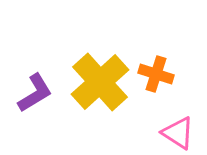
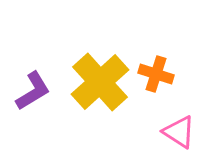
purple L-shape: moved 2 px left, 2 px up
pink triangle: moved 1 px right, 1 px up
